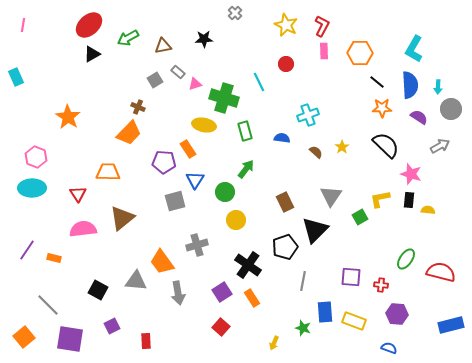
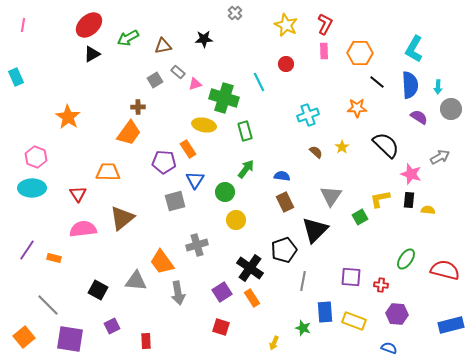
red L-shape at (322, 26): moved 3 px right, 2 px up
brown cross at (138, 107): rotated 24 degrees counterclockwise
orange star at (382, 108): moved 25 px left
orange trapezoid at (129, 133): rotated 8 degrees counterclockwise
blue semicircle at (282, 138): moved 38 px down
gray arrow at (440, 146): moved 11 px down
black pentagon at (285, 247): moved 1 px left, 3 px down
black cross at (248, 265): moved 2 px right, 3 px down
red semicircle at (441, 272): moved 4 px right, 2 px up
red square at (221, 327): rotated 24 degrees counterclockwise
